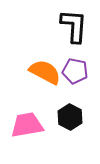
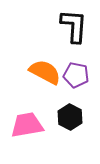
purple pentagon: moved 1 px right, 4 px down
